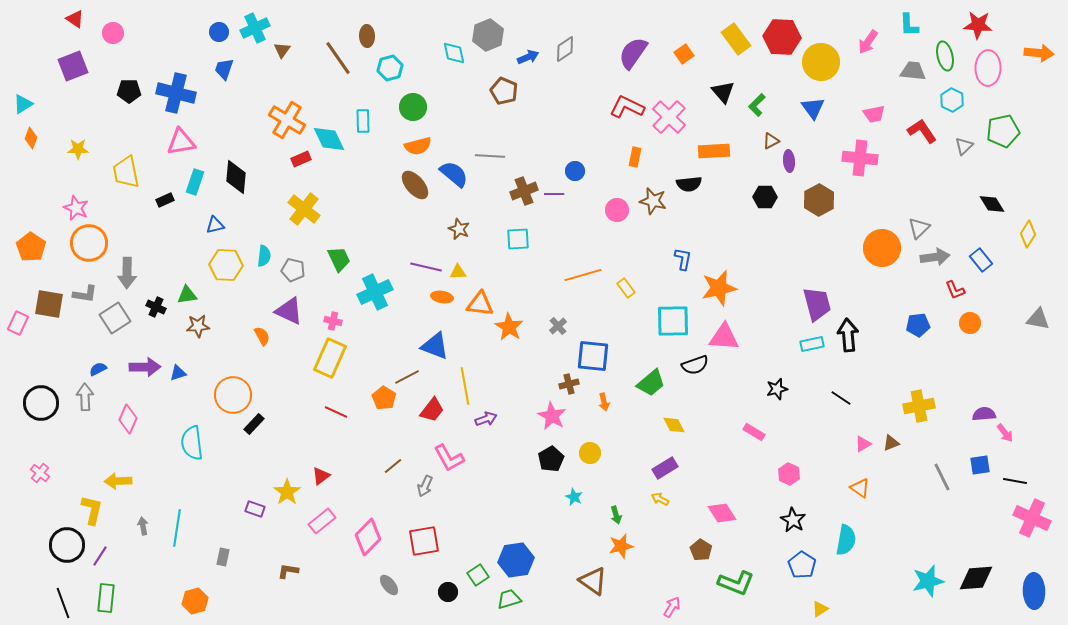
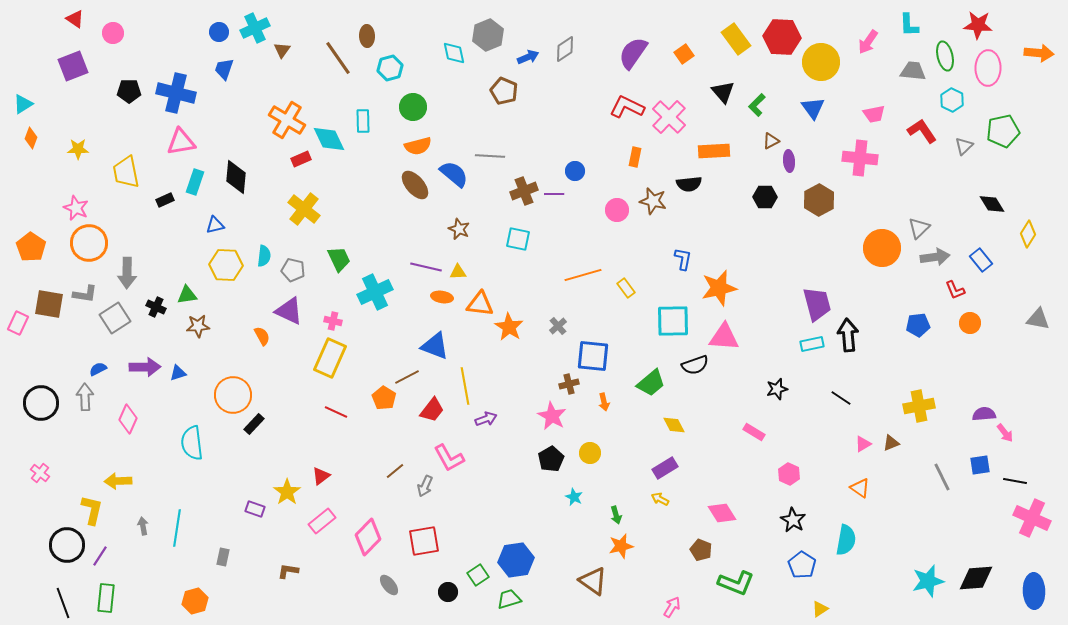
cyan square at (518, 239): rotated 15 degrees clockwise
brown line at (393, 466): moved 2 px right, 5 px down
brown pentagon at (701, 550): rotated 10 degrees counterclockwise
